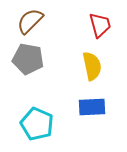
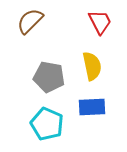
red trapezoid: moved 3 px up; rotated 12 degrees counterclockwise
gray pentagon: moved 21 px right, 18 px down
cyan pentagon: moved 10 px right
